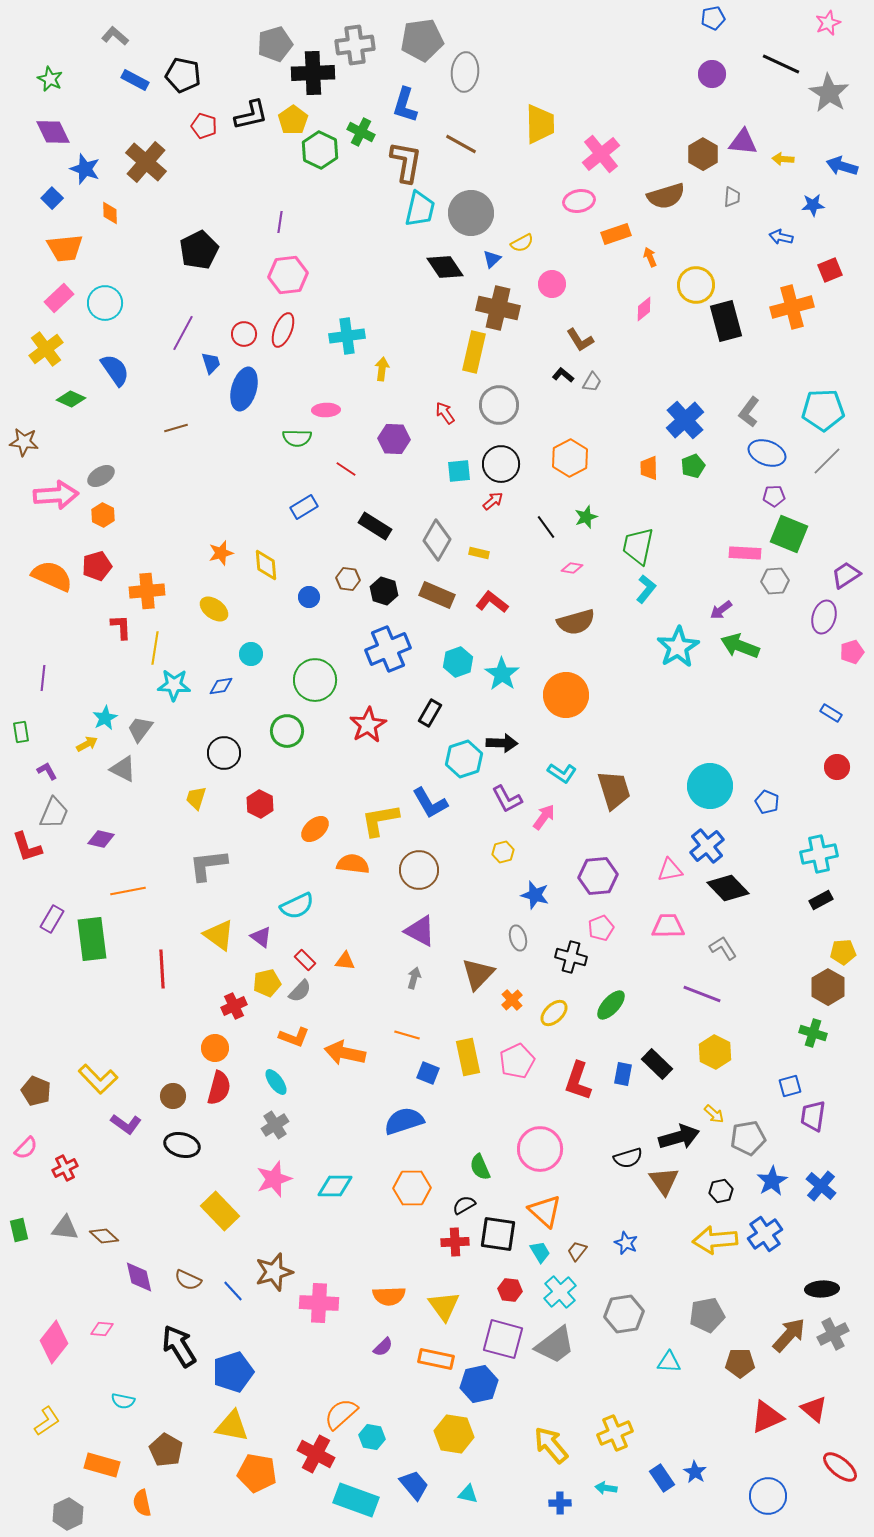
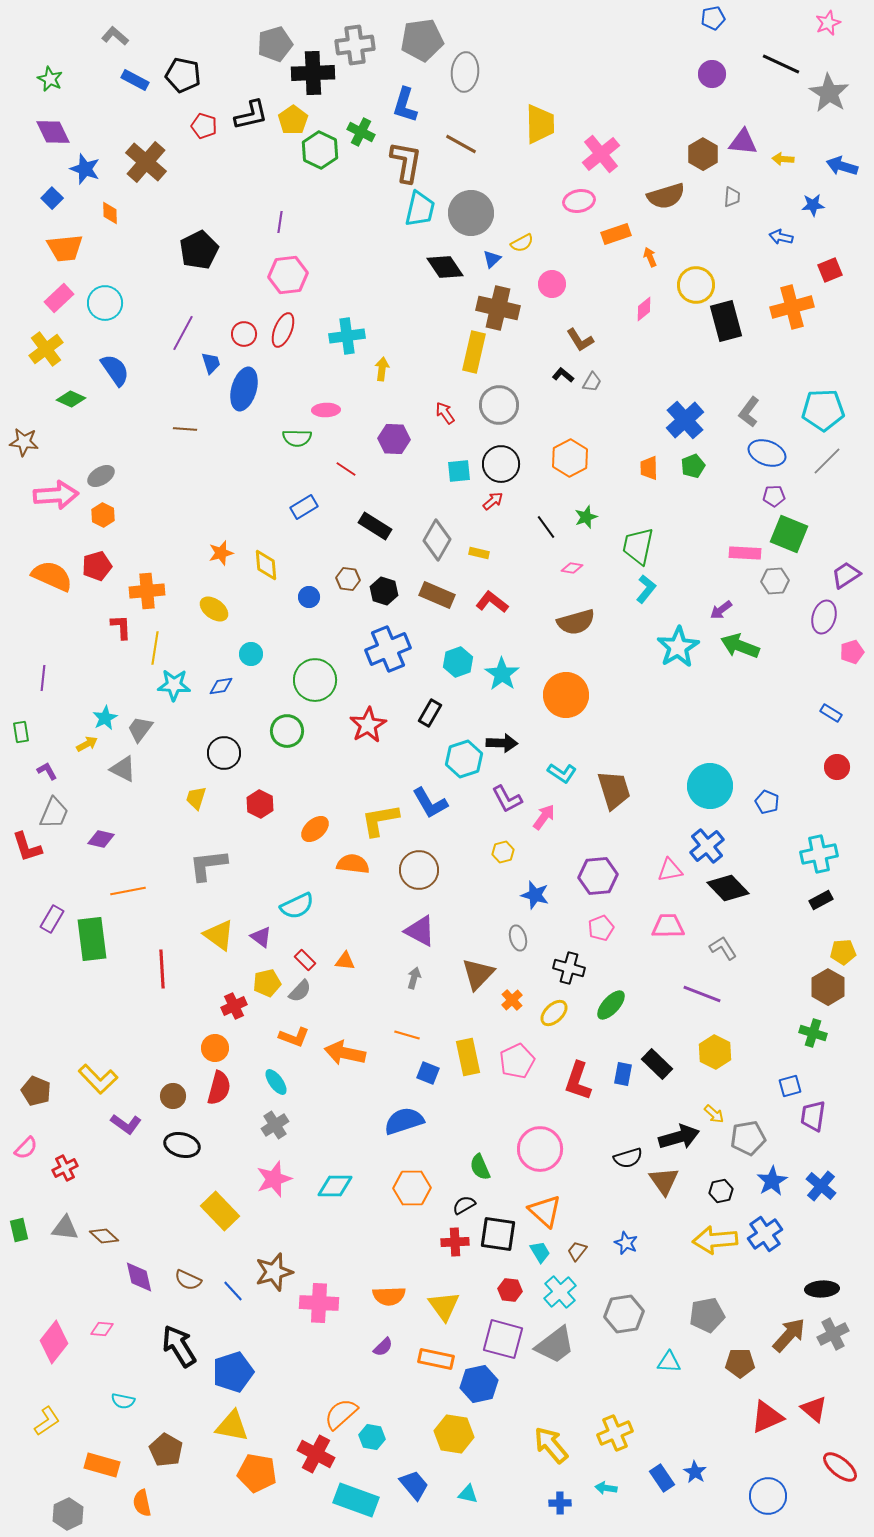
brown line at (176, 428): moved 9 px right, 1 px down; rotated 20 degrees clockwise
black cross at (571, 957): moved 2 px left, 11 px down
